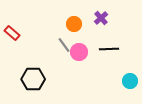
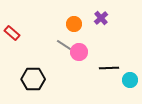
gray line: rotated 21 degrees counterclockwise
black line: moved 19 px down
cyan circle: moved 1 px up
